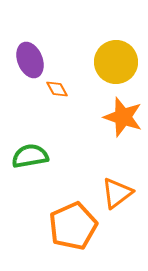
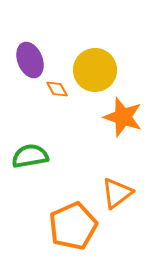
yellow circle: moved 21 px left, 8 px down
